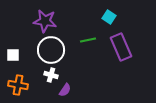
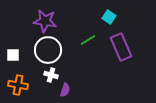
green line: rotated 21 degrees counterclockwise
white circle: moved 3 px left
purple semicircle: rotated 16 degrees counterclockwise
